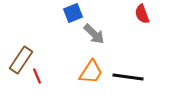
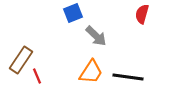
red semicircle: rotated 36 degrees clockwise
gray arrow: moved 2 px right, 2 px down
